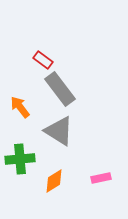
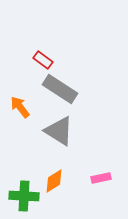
gray rectangle: rotated 20 degrees counterclockwise
green cross: moved 4 px right, 37 px down; rotated 8 degrees clockwise
